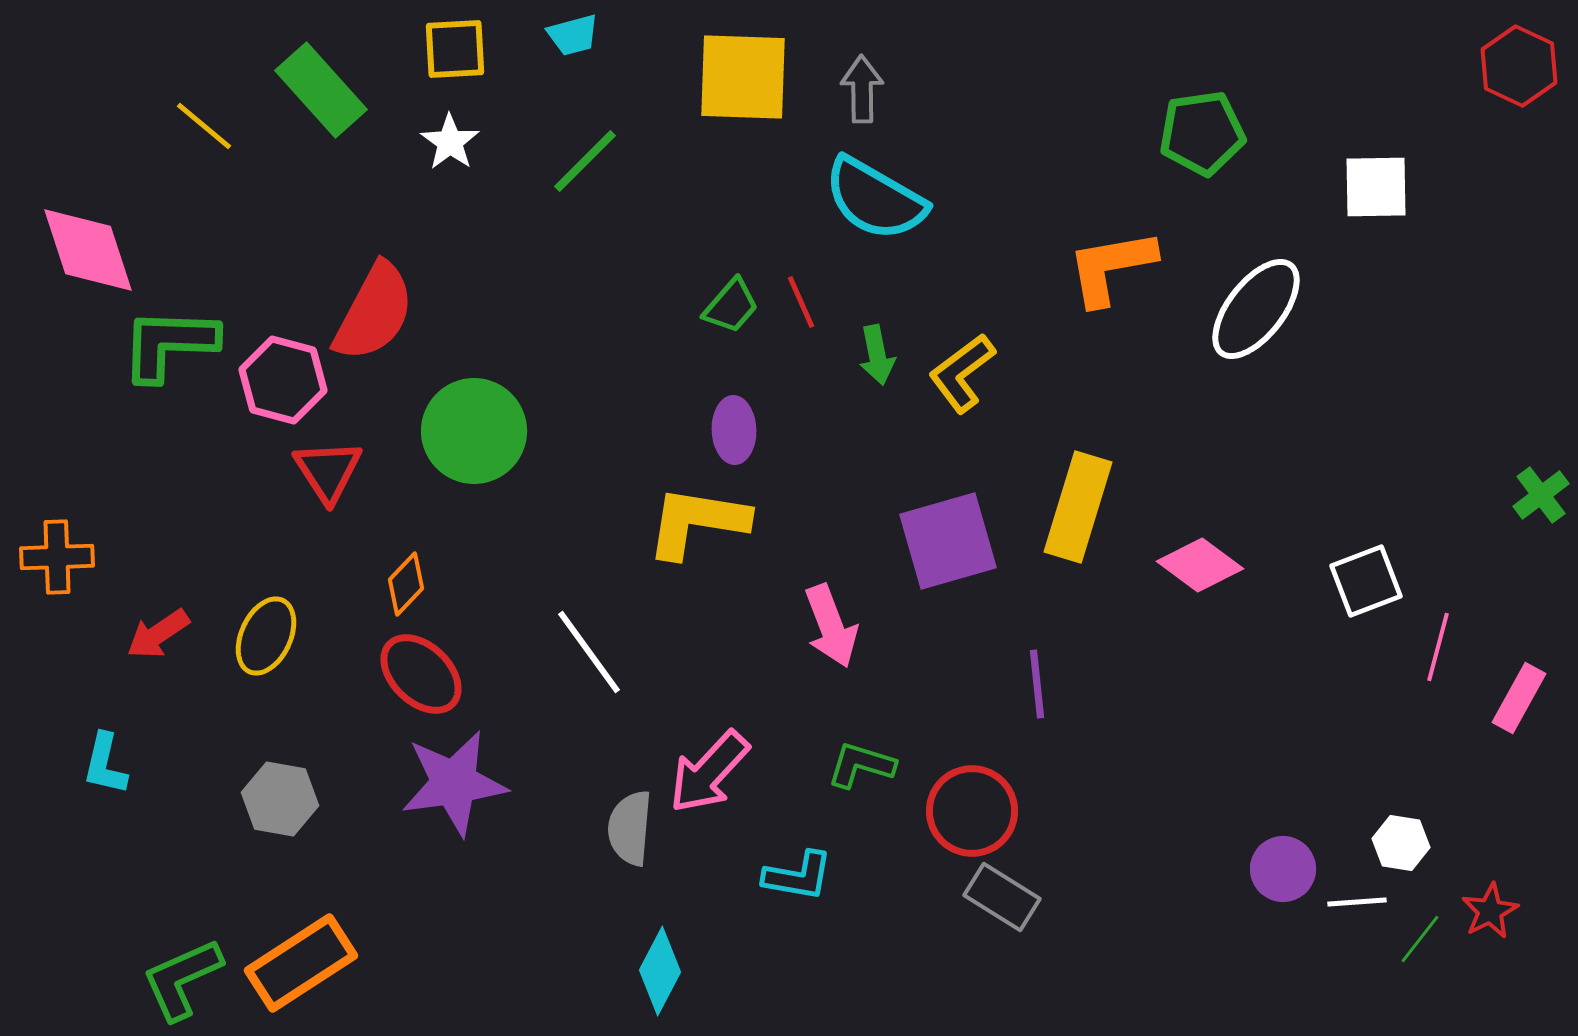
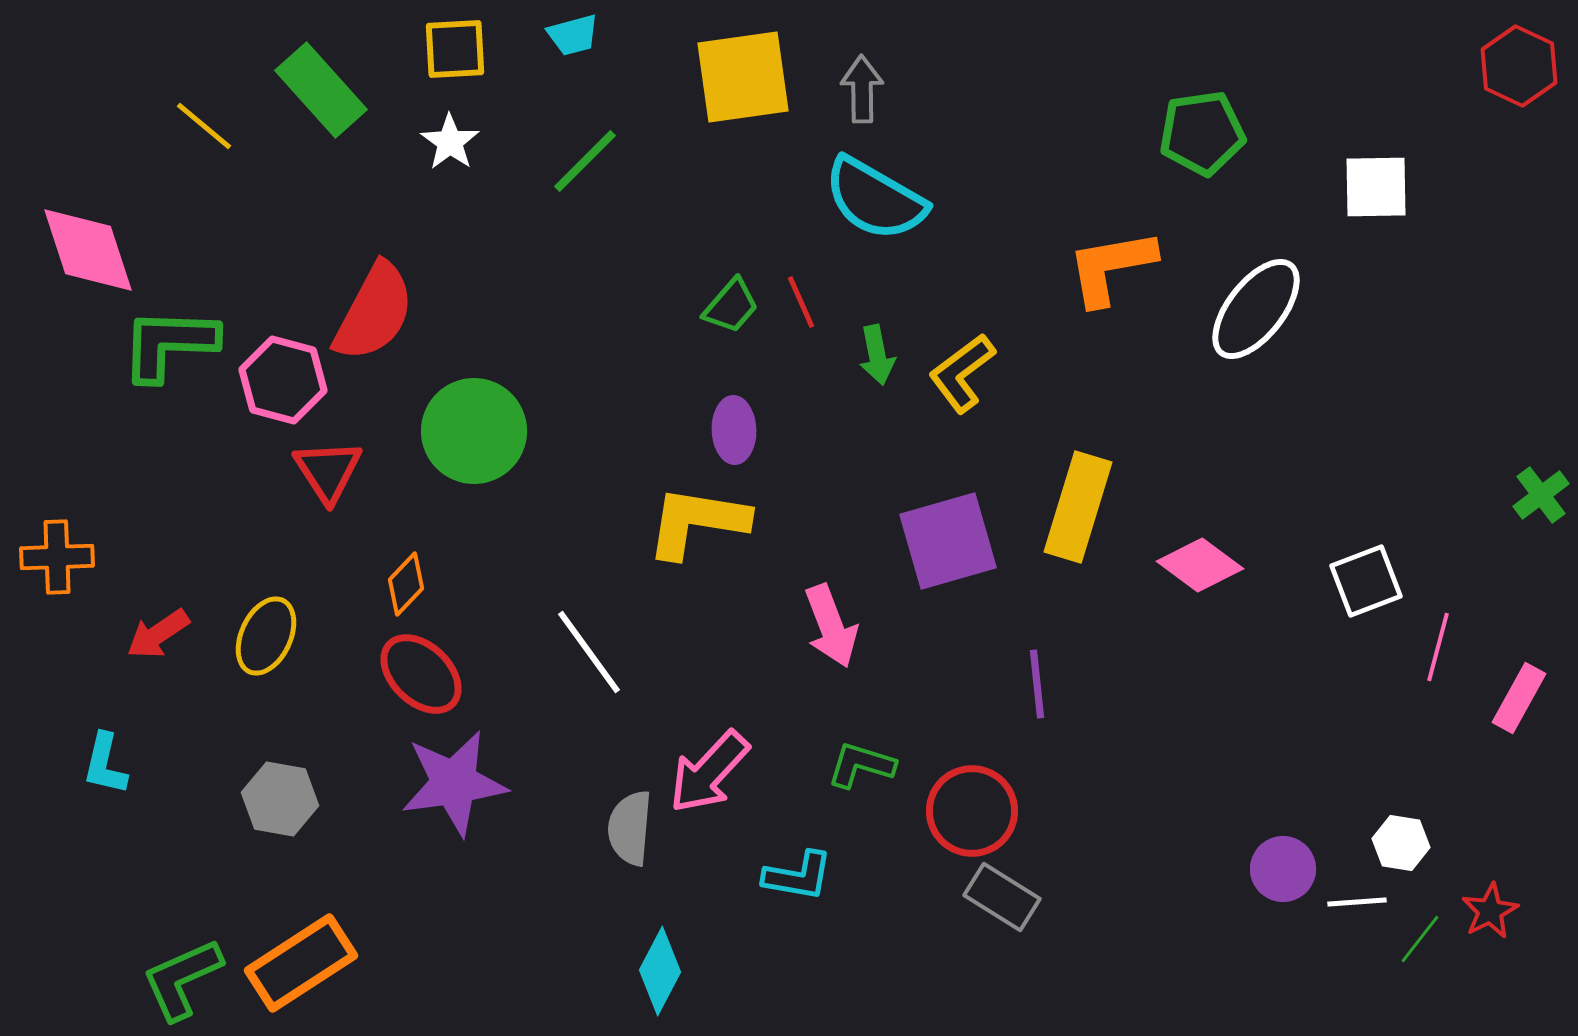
yellow square at (743, 77): rotated 10 degrees counterclockwise
